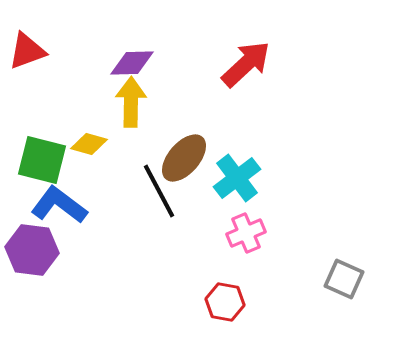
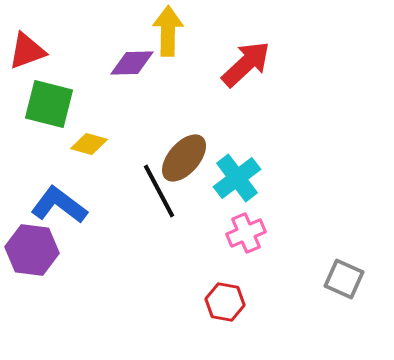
yellow arrow: moved 37 px right, 71 px up
green square: moved 7 px right, 56 px up
